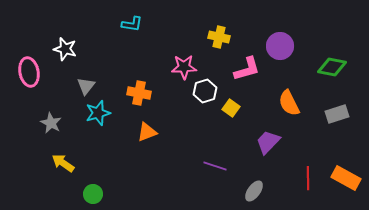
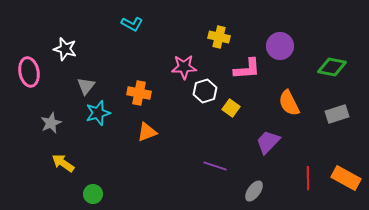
cyan L-shape: rotated 20 degrees clockwise
pink L-shape: rotated 12 degrees clockwise
gray star: rotated 20 degrees clockwise
